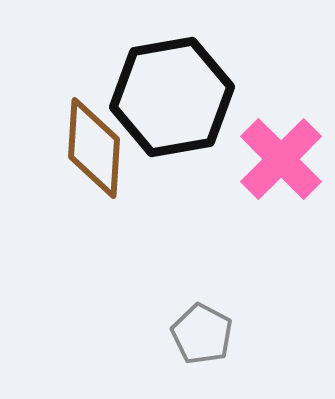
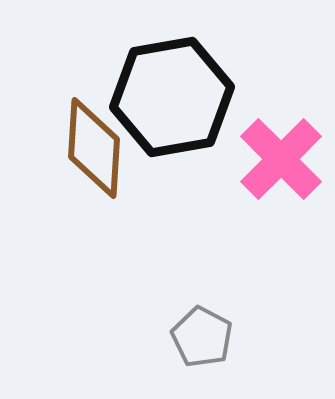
gray pentagon: moved 3 px down
